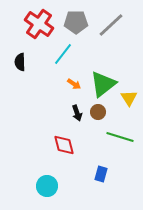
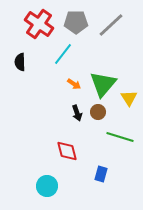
green triangle: rotated 12 degrees counterclockwise
red diamond: moved 3 px right, 6 px down
